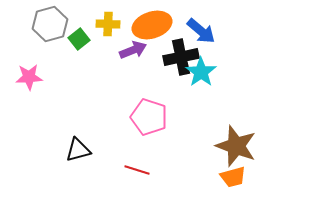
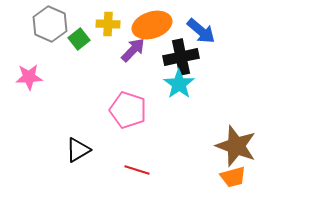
gray hexagon: rotated 20 degrees counterclockwise
purple arrow: rotated 24 degrees counterclockwise
cyan star: moved 22 px left, 12 px down
pink pentagon: moved 21 px left, 7 px up
black triangle: rotated 16 degrees counterclockwise
